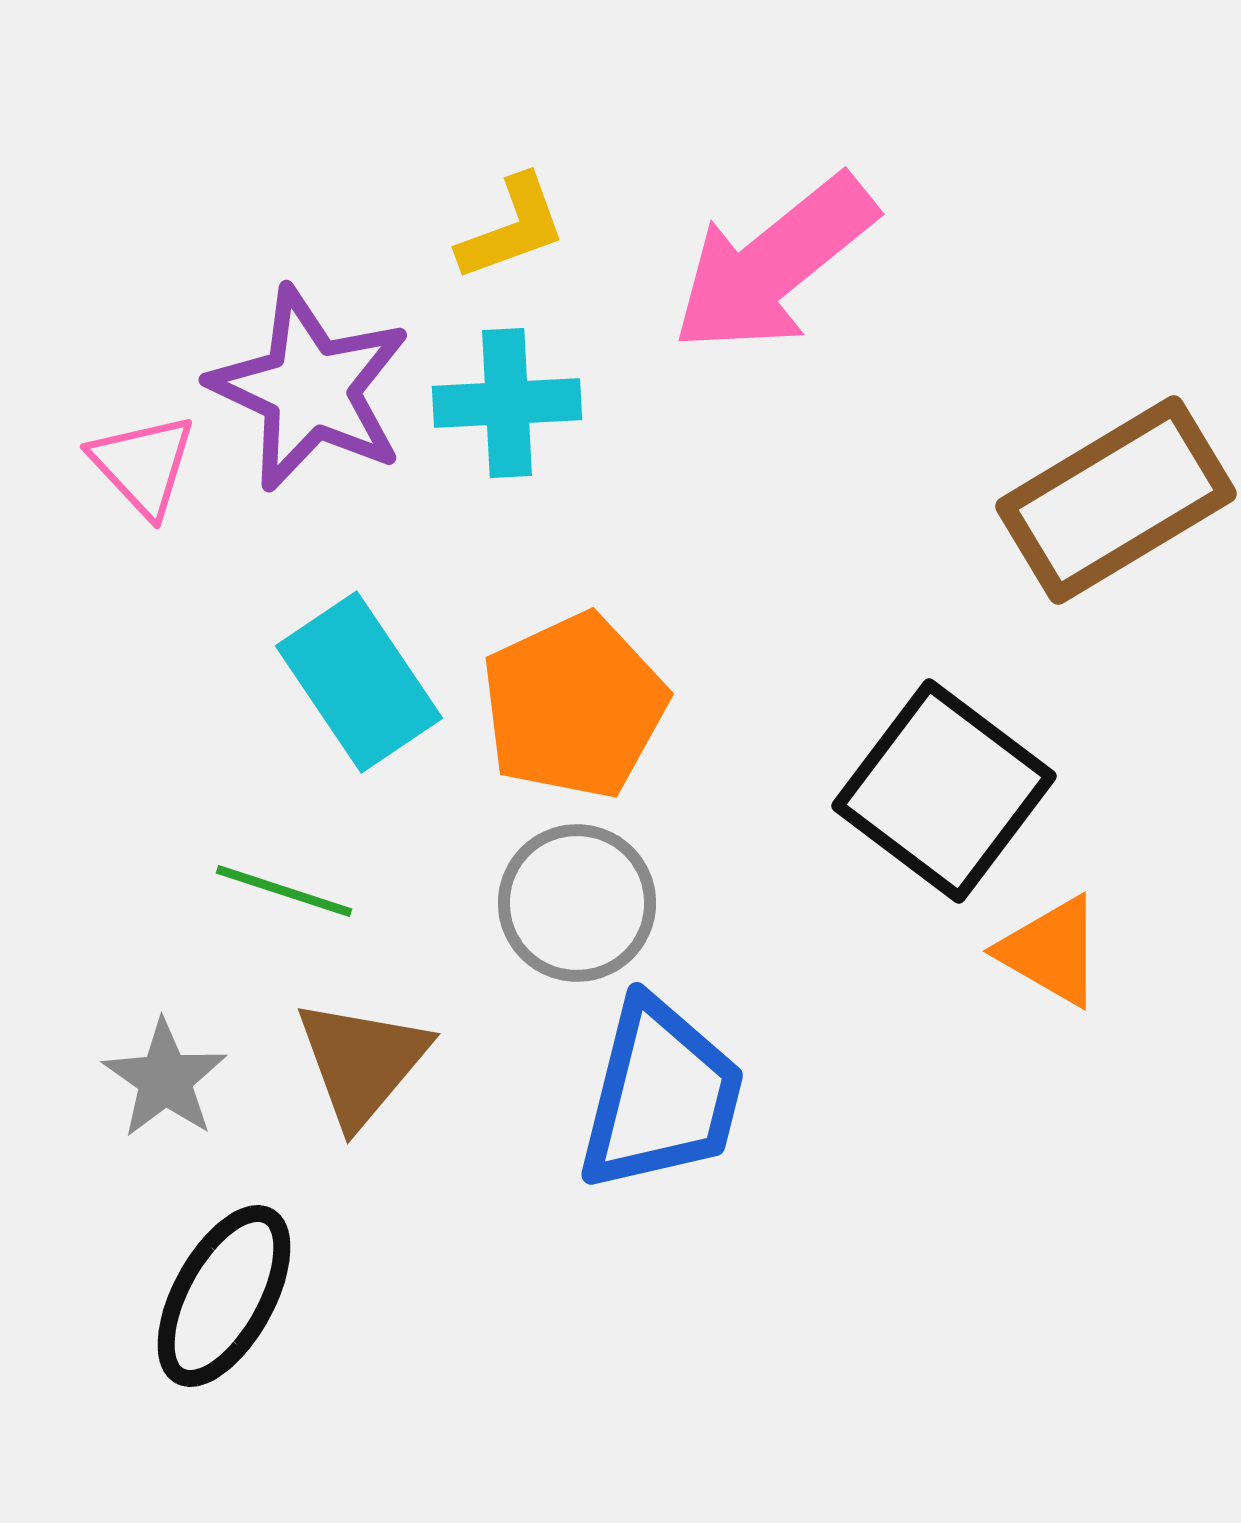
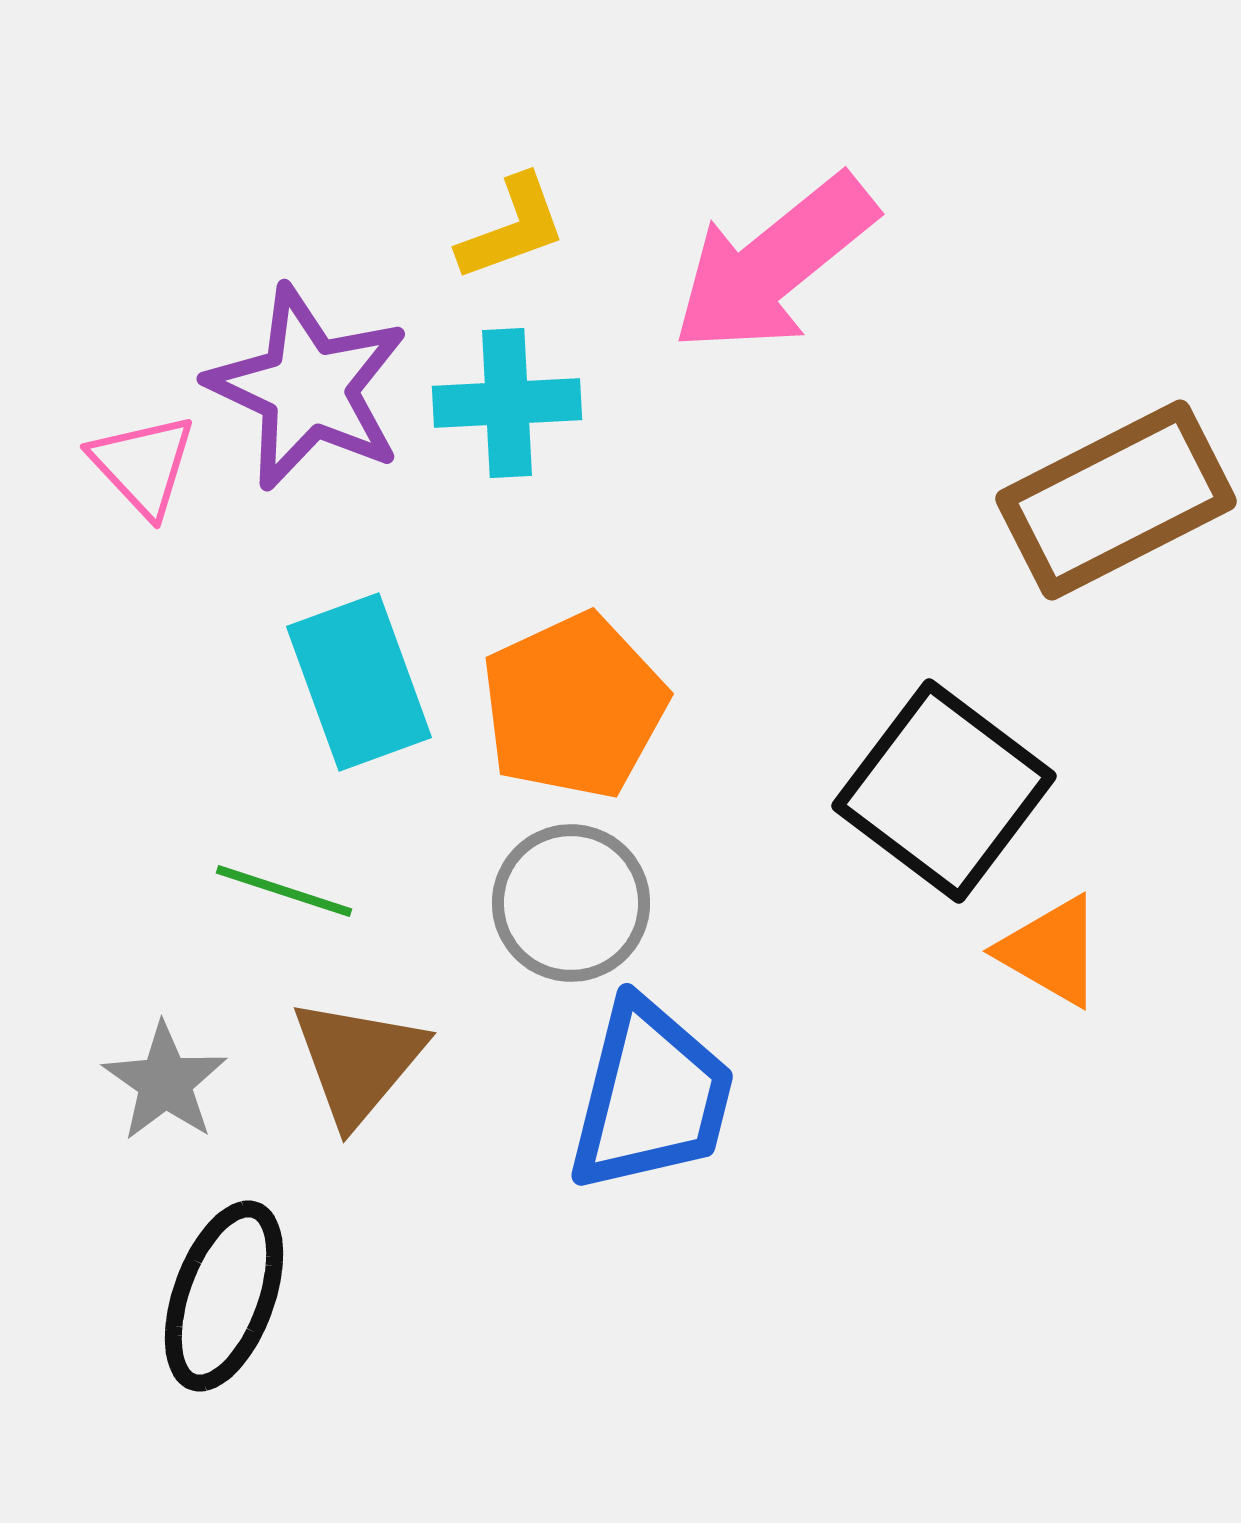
purple star: moved 2 px left, 1 px up
brown rectangle: rotated 4 degrees clockwise
cyan rectangle: rotated 14 degrees clockwise
gray circle: moved 6 px left
brown triangle: moved 4 px left, 1 px up
gray star: moved 3 px down
blue trapezoid: moved 10 px left, 1 px down
black ellipse: rotated 9 degrees counterclockwise
